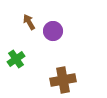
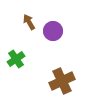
brown cross: moved 1 px left, 1 px down; rotated 15 degrees counterclockwise
